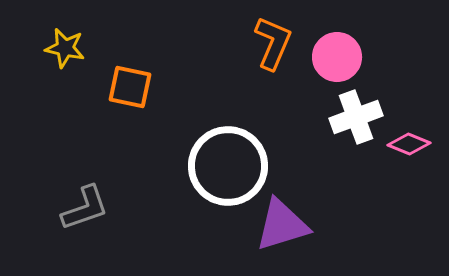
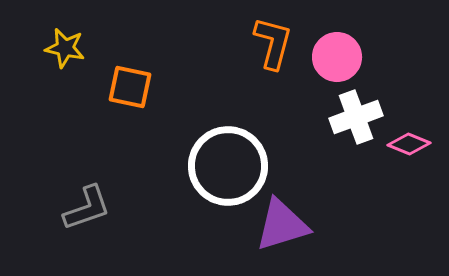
orange L-shape: rotated 8 degrees counterclockwise
gray L-shape: moved 2 px right
